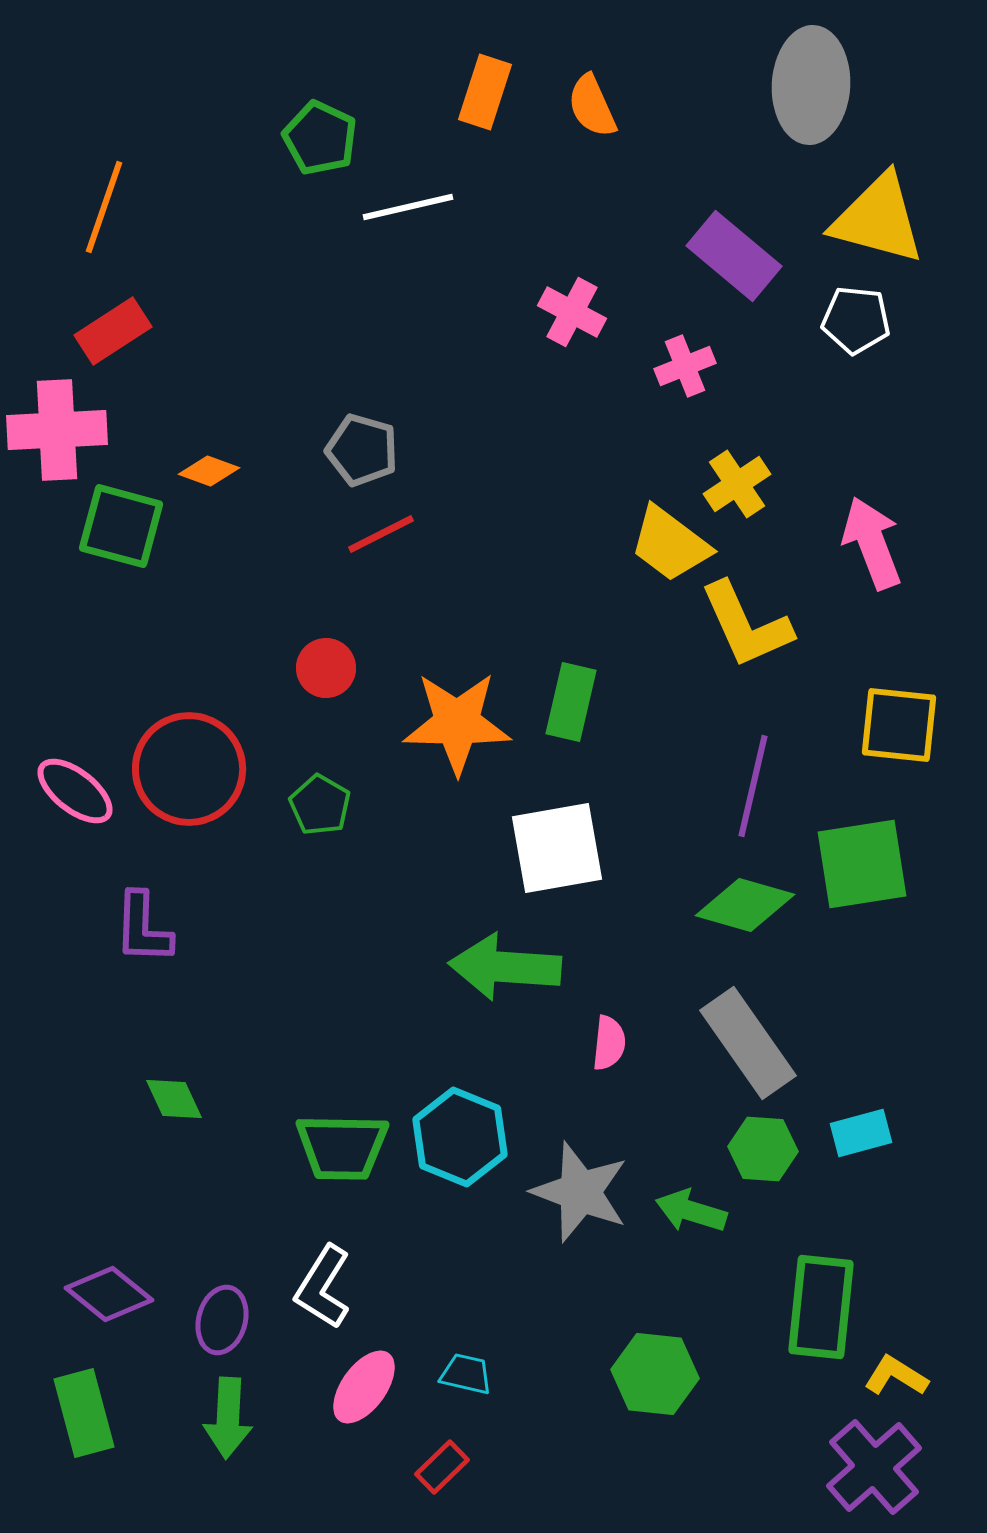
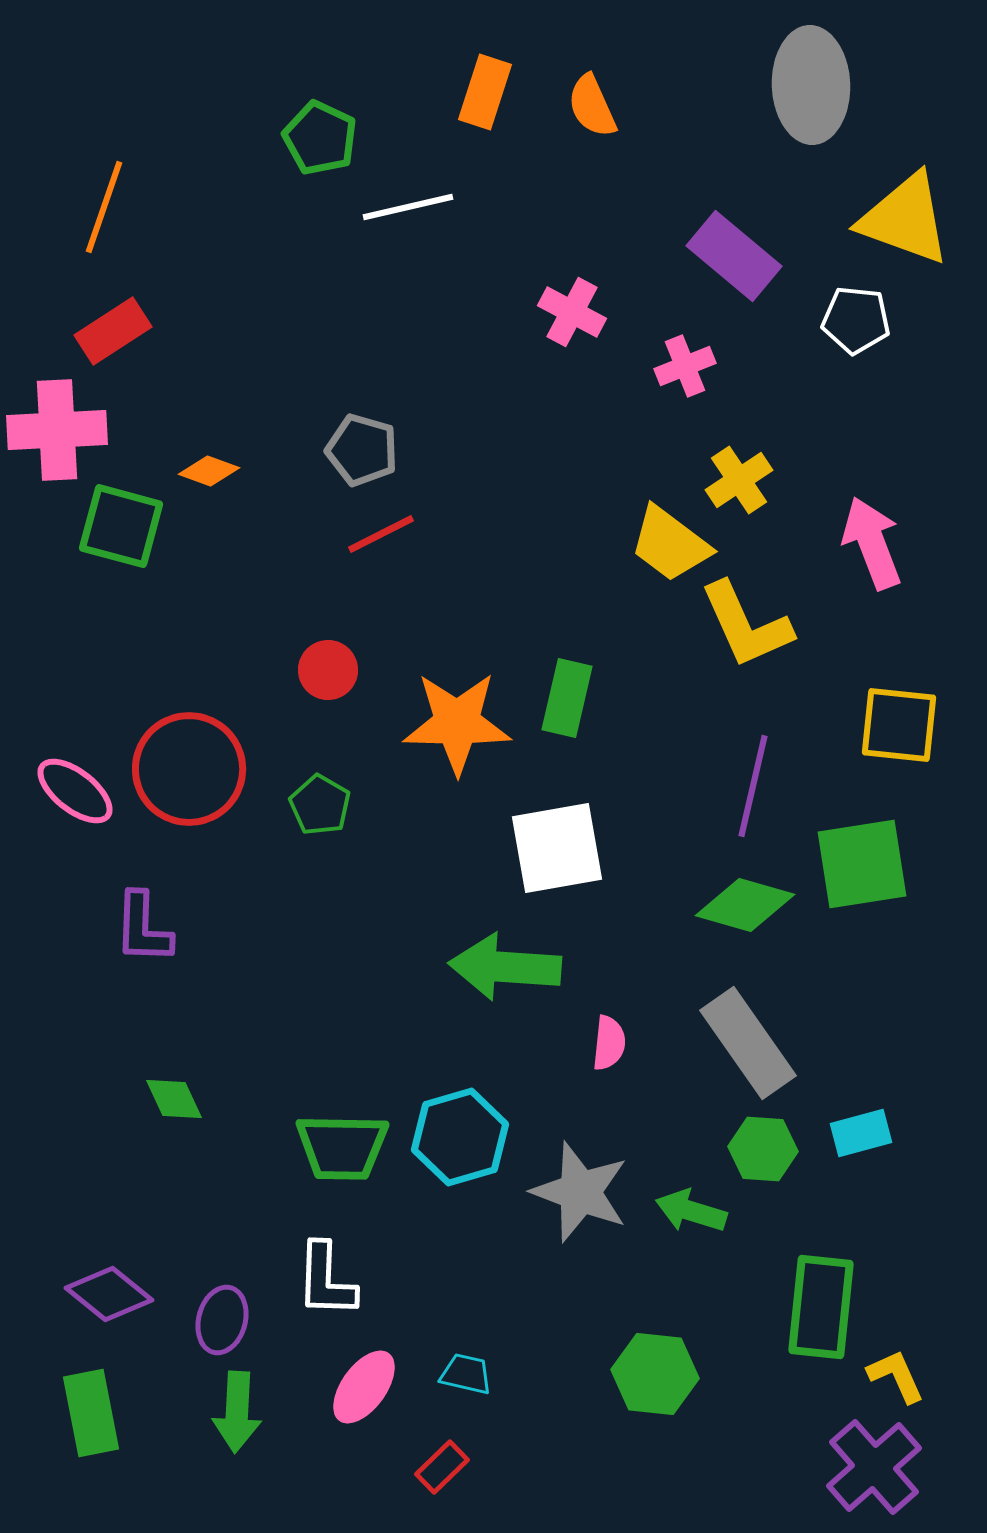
gray ellipse at (811, 85): rotated 5 degrees counterclockwise
yellow triangle at (878, 219): moved 27 px right; rotated 5 degrees clockwise
yellow cross at (737, 484): moved 2 px right, 4 px up
red circle at (326, 668): moved 2 px right, 2 px down
green rectangle at (571, 702): moved 4 px left, 4 px up
cyan hexagon at (460, 1137): rotated 22 degrees clockwise
white L-shape at (323, 1287): moved 3 px right, 7 px up; rotated 30 degrees counterclockwise
yellow L-shape at (896, 1376): rotated 34 degrees clockwise
green rectangle at (84, 1413): moved 7 px right; rotated 4 degrees clockwise
green arrow at (228, 1418): moved 9 px right, 6 px up
